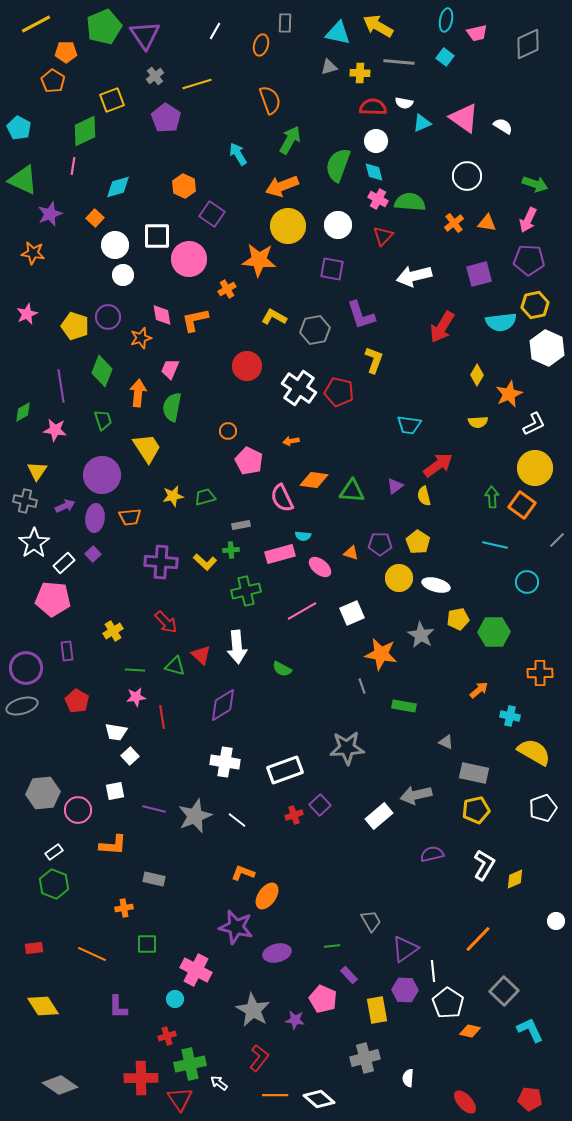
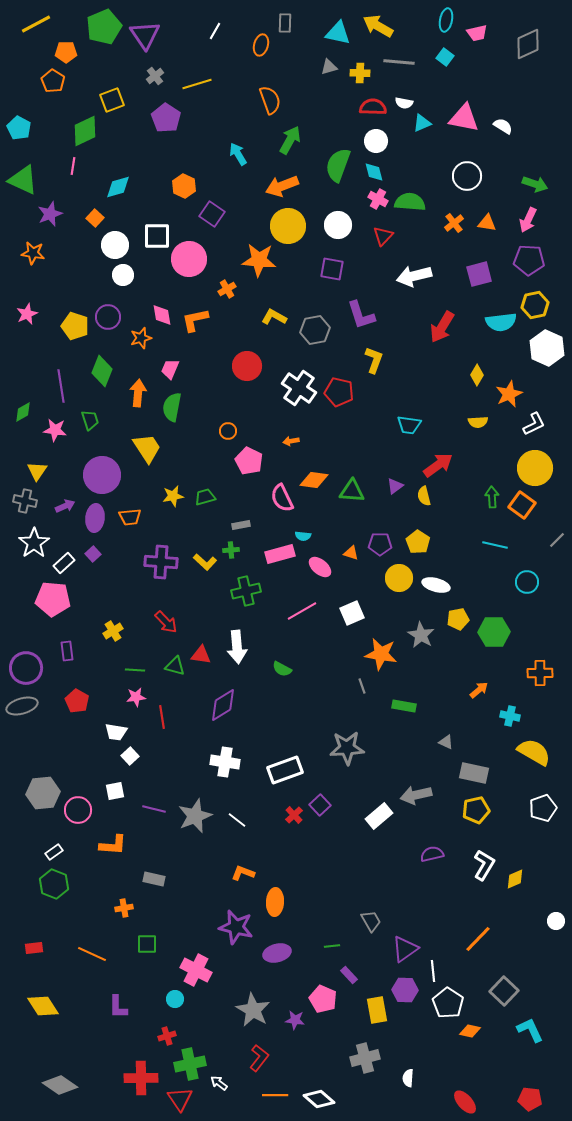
pink triangle at (464, 118): rotated 24 degrees counterclockwise
green trapezoid at (103, 420): moved 13 px left
red triangle at (201, 655): rotated 35 degrees counterclockwise
red cross at (294, 815): rotated 24 degrees counterclockwise
orange ellipse at (267, 896): moved 8 px right, 6 px down; rotated 32 degrees counterclockwise
